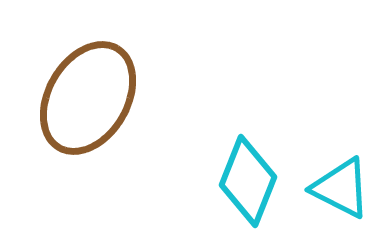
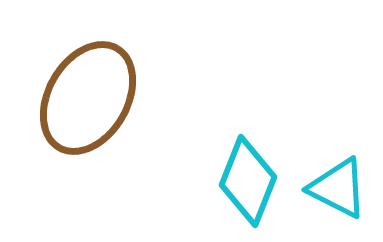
cyan triangle: moved 3 px left
